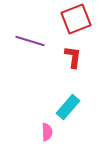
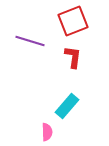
red square: moved 3 px left, 2 px down
cyan rectangle: moved 1 px left, 1 px up
